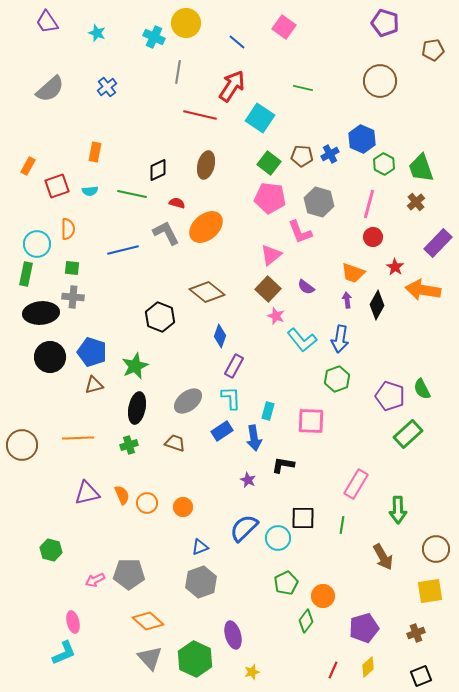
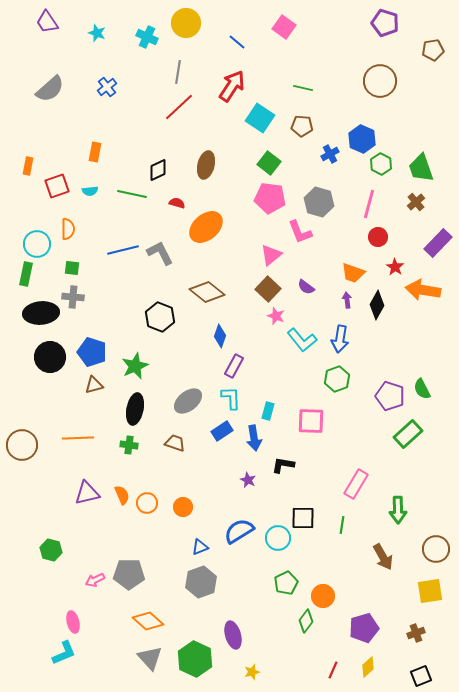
cyan cross at (154, 37): moved 7 px left
red line at (200, 115): moved 21 px left, 8 px up; rotated 56 degrees counterclockwise
brown pentagon at (302, 156): moved 30 px up
green hexagon at (384, 164): moved 3 px left
orange rectangle at (28, 166): rotated 18 degrees counterclockwise
gray L-shape at (166, 233): moved 6 px left, 20 px down
red circle at (373, 237): moved 5 px right
black ellipse at (137, 408): moved 2 px left, 1 px down
green cross at (129, 445): rotated 24 degrees clockwise
blue semicircle at (244, 528): moved 5 px left, 3 px down; rotated 12 degrees clockwise
